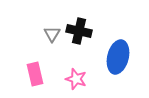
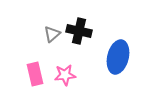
gray triangle: rotated 18 degrees clockwise
pink star: moved 11 px left, 4 px up; rotated 25 degrees counterclockwise
